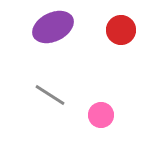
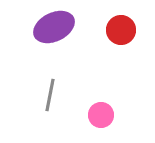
purple ellipse: moved 1 px right
gray line: rotated 68 degrees clockwise
